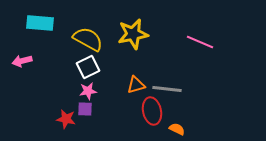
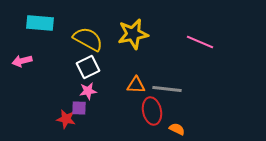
orange triangle: rotated 18 degrees clockwise
purple square: moved 6 px left, 1 px up
